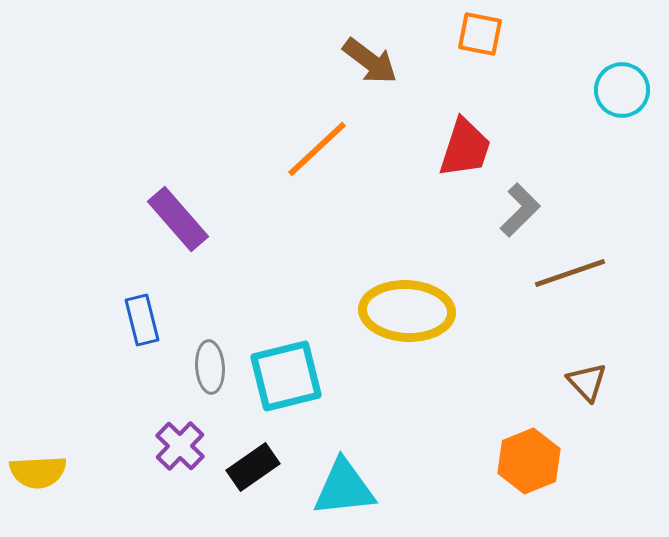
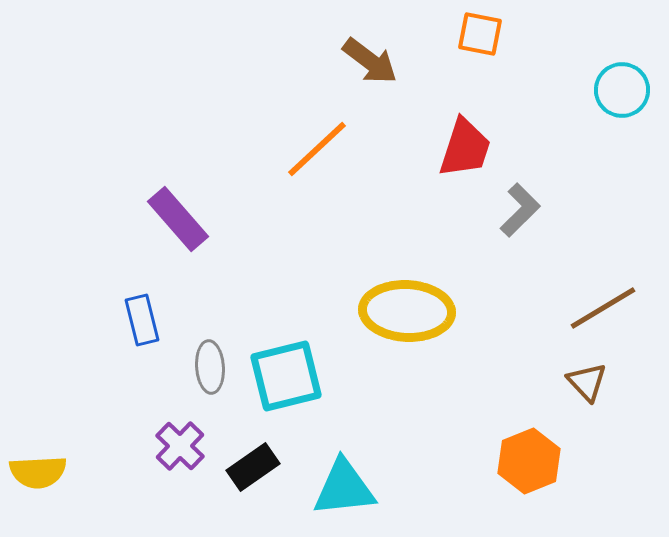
brown line: moved 33 px right, 35 px down; rotated 12 degrees counterclockwise
